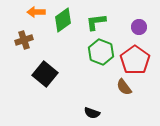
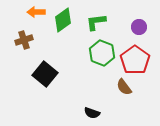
green hexagon: moved 1 px right, 1 px down
